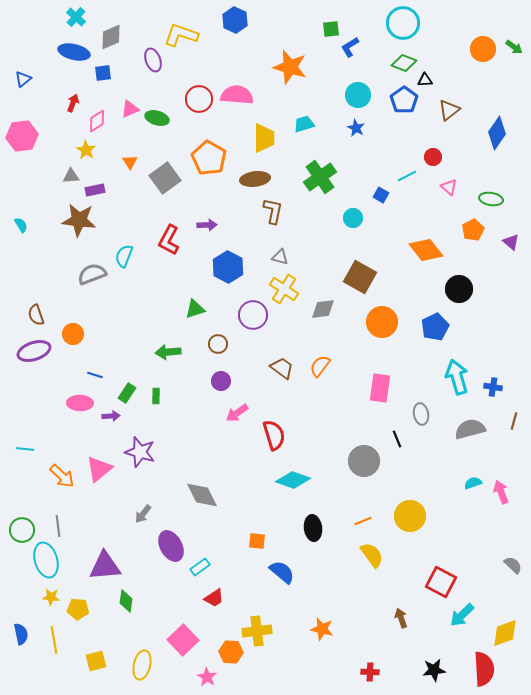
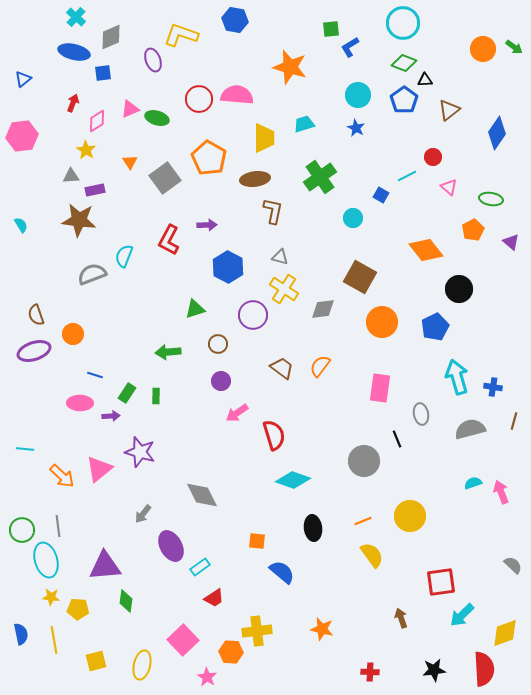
blue hexagon at (235, 20): rotated 15 degrees counterclockwise
red square at (441, 582): rotated 36 degrees counterclockwise
